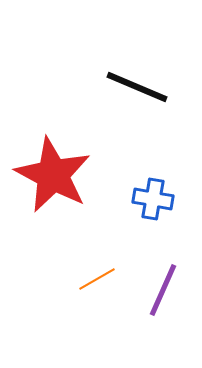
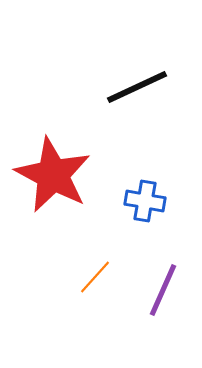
black line: rotated 48 degrees counterclockwise
blue cross: moved 8 px left, 2 px down
orange line: moved 2 px left, 2 px up; rotated 18 degrees counterclockwise
